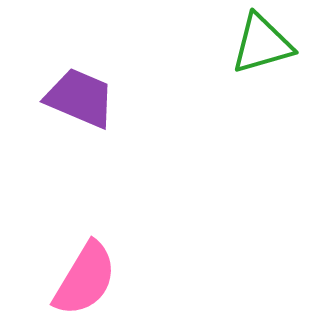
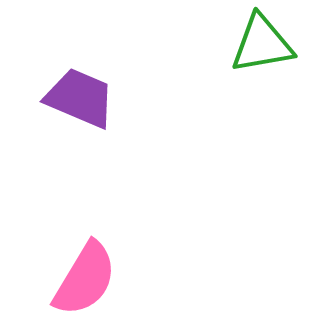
green triangle: rotated 6 degrees clockwise
